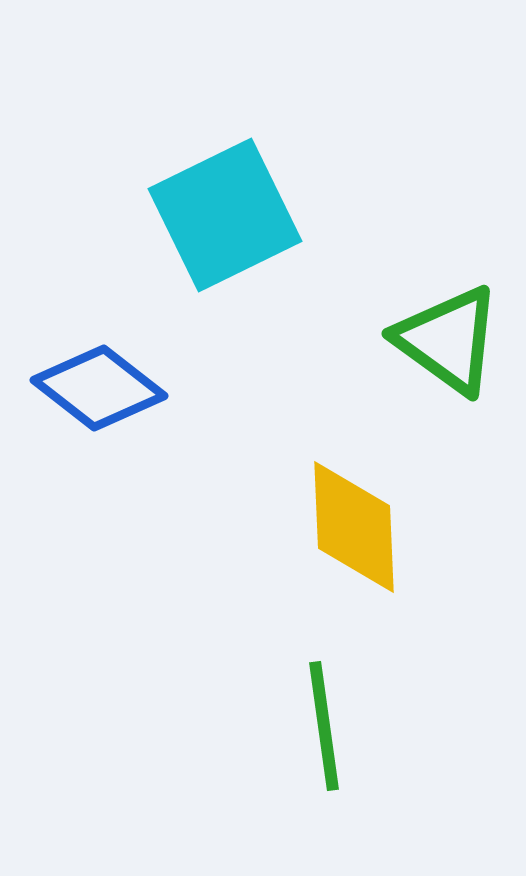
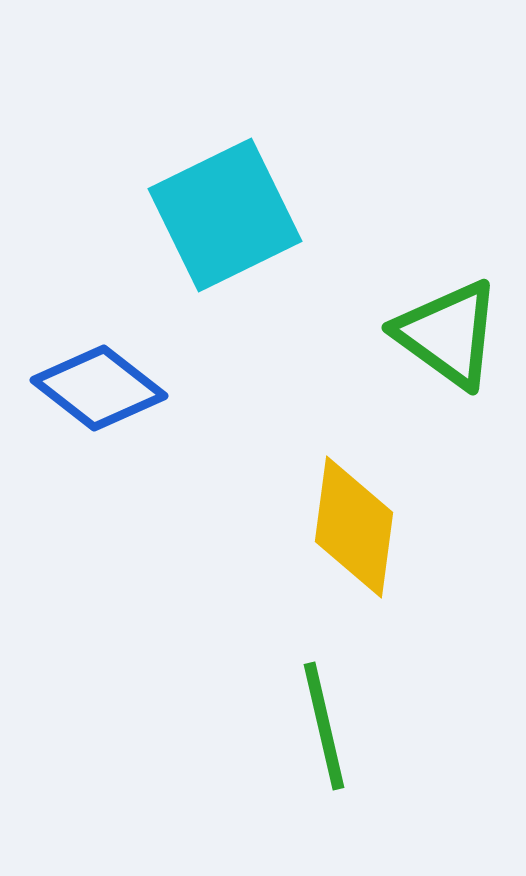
green triangle: moved 6 px up
yellow diamond: rotated 10 degrees clockwise
green line: rotated 5 degrees counterclockwise
